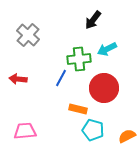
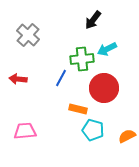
green cross: moved 3 px right
